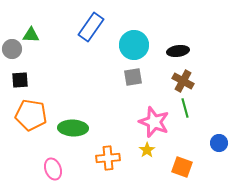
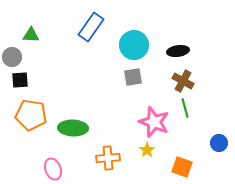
gray circle: moved 8 px down
